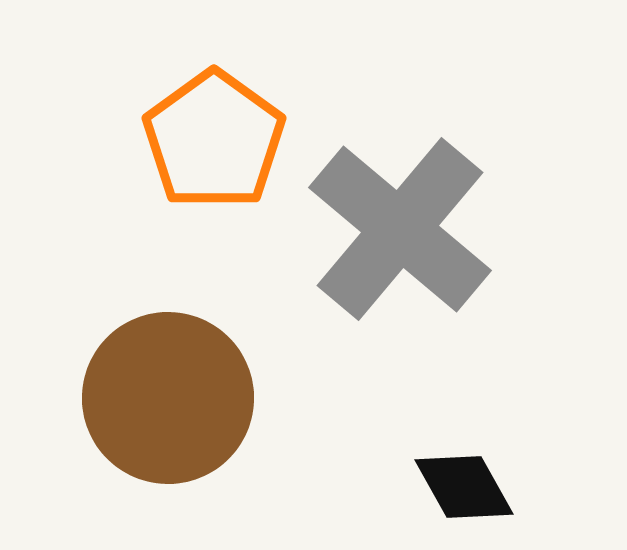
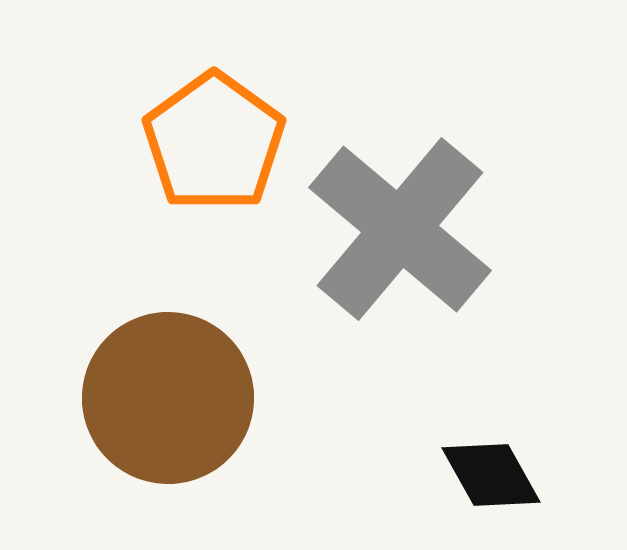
orange pentagon: moved 2 px down
black diamond: moved 27 px right, 12 px up
